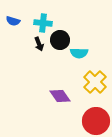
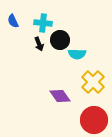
blue semicircle: rotated 48 degrees clockwise
cyan semicircle: moved 2 px left, 1 px down
yellow cross: moved 2 px left
red circle: moved 2 px left, 1 px up
